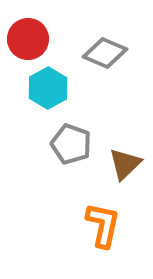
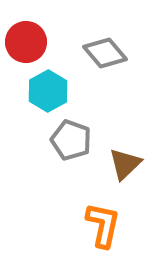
red circle: moved 2 px left, 3 px down
gray diamond: rotated 27 degrees clockwise
cyan hexagon: moved 3 px down
gray pentagon: moved 4 px up
